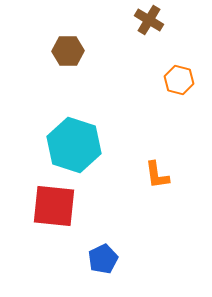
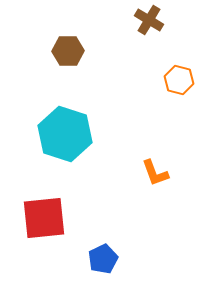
cyan hexagon: moved 9 px left, 11 px up
orange L-shape: moved 2 px left, 2 px up; rotated 12 degrees counterclockwise
red square: moved 10 px left, 12 px down; rotated 12 degrees counterclockwise
